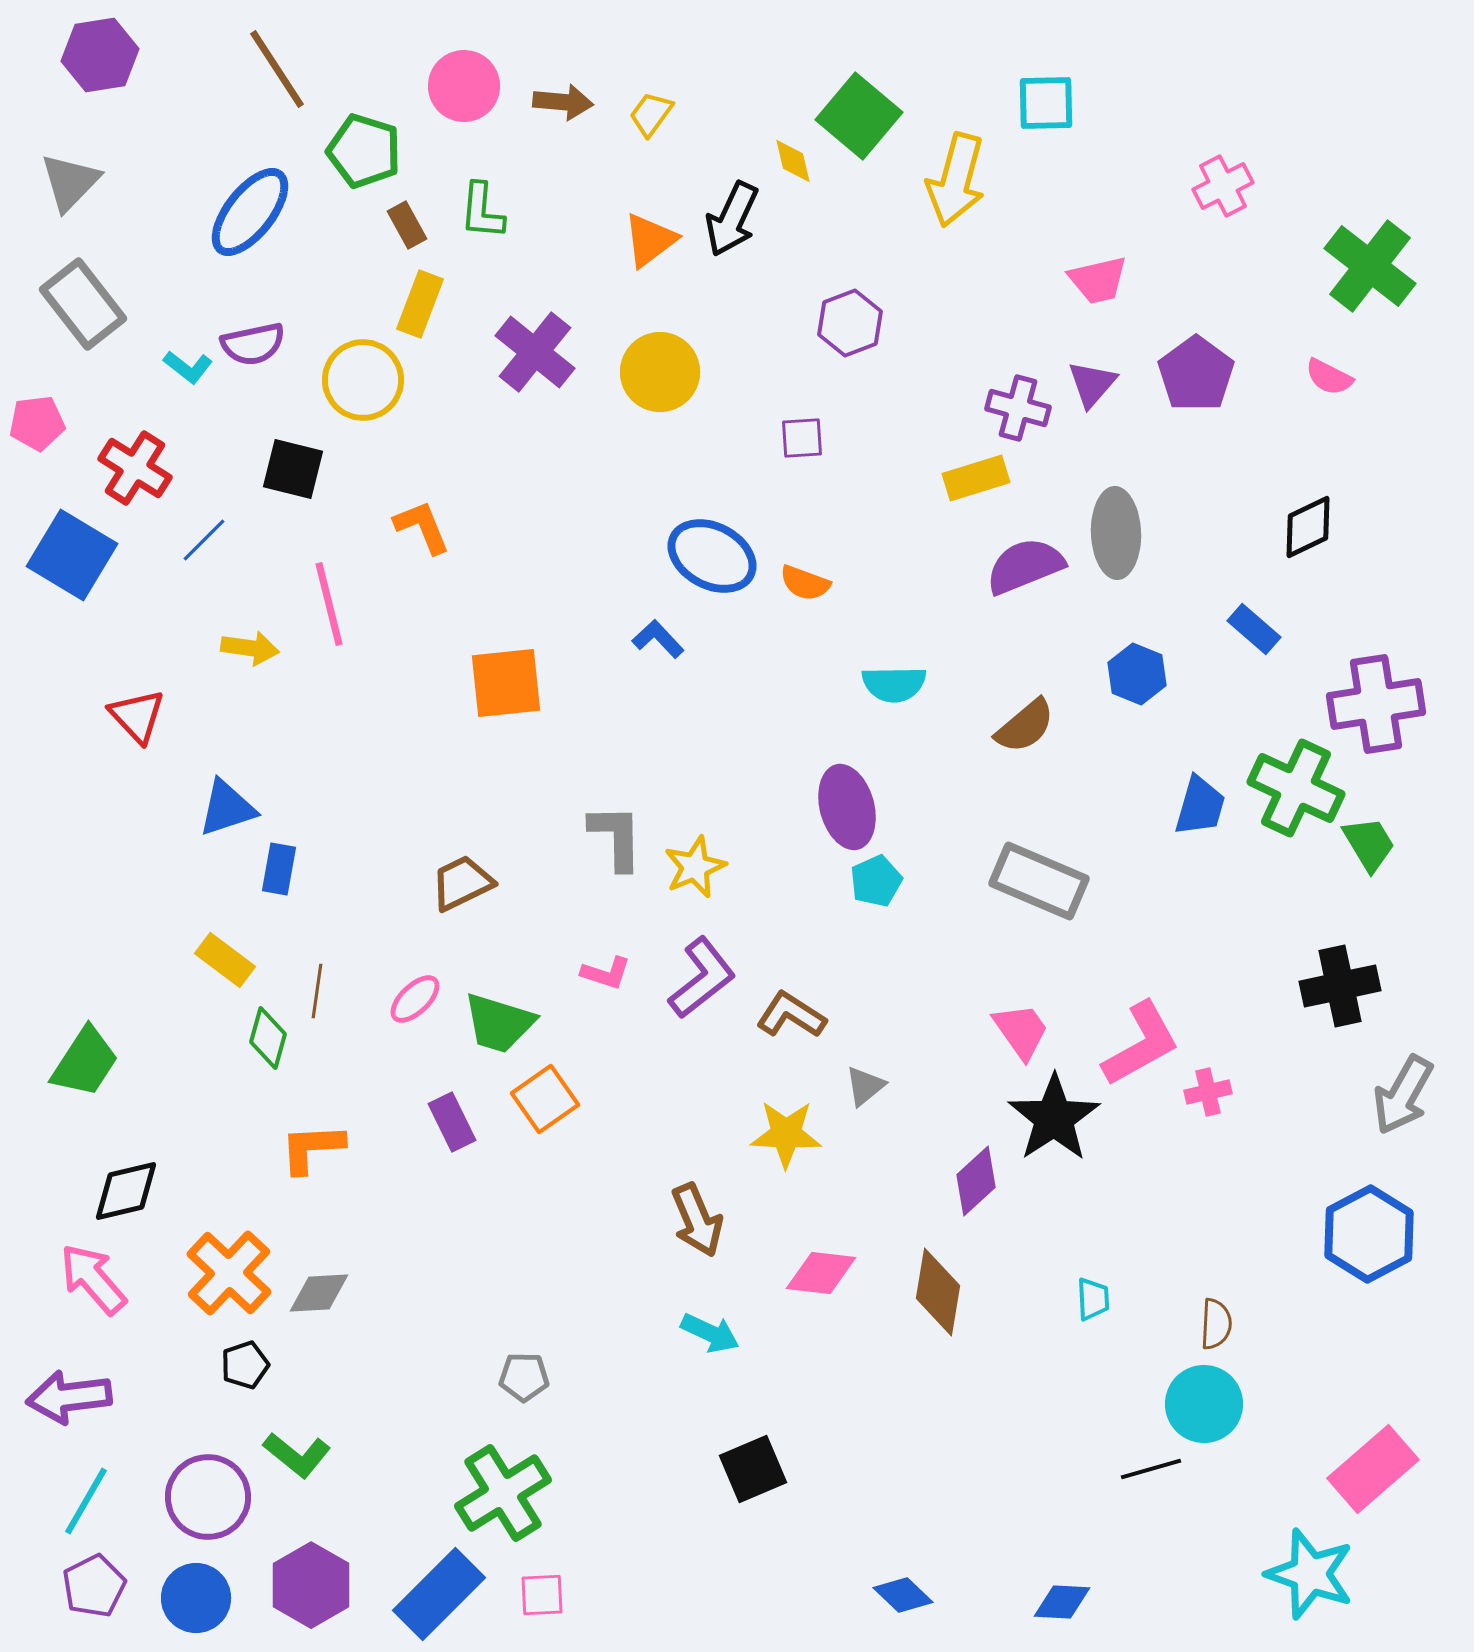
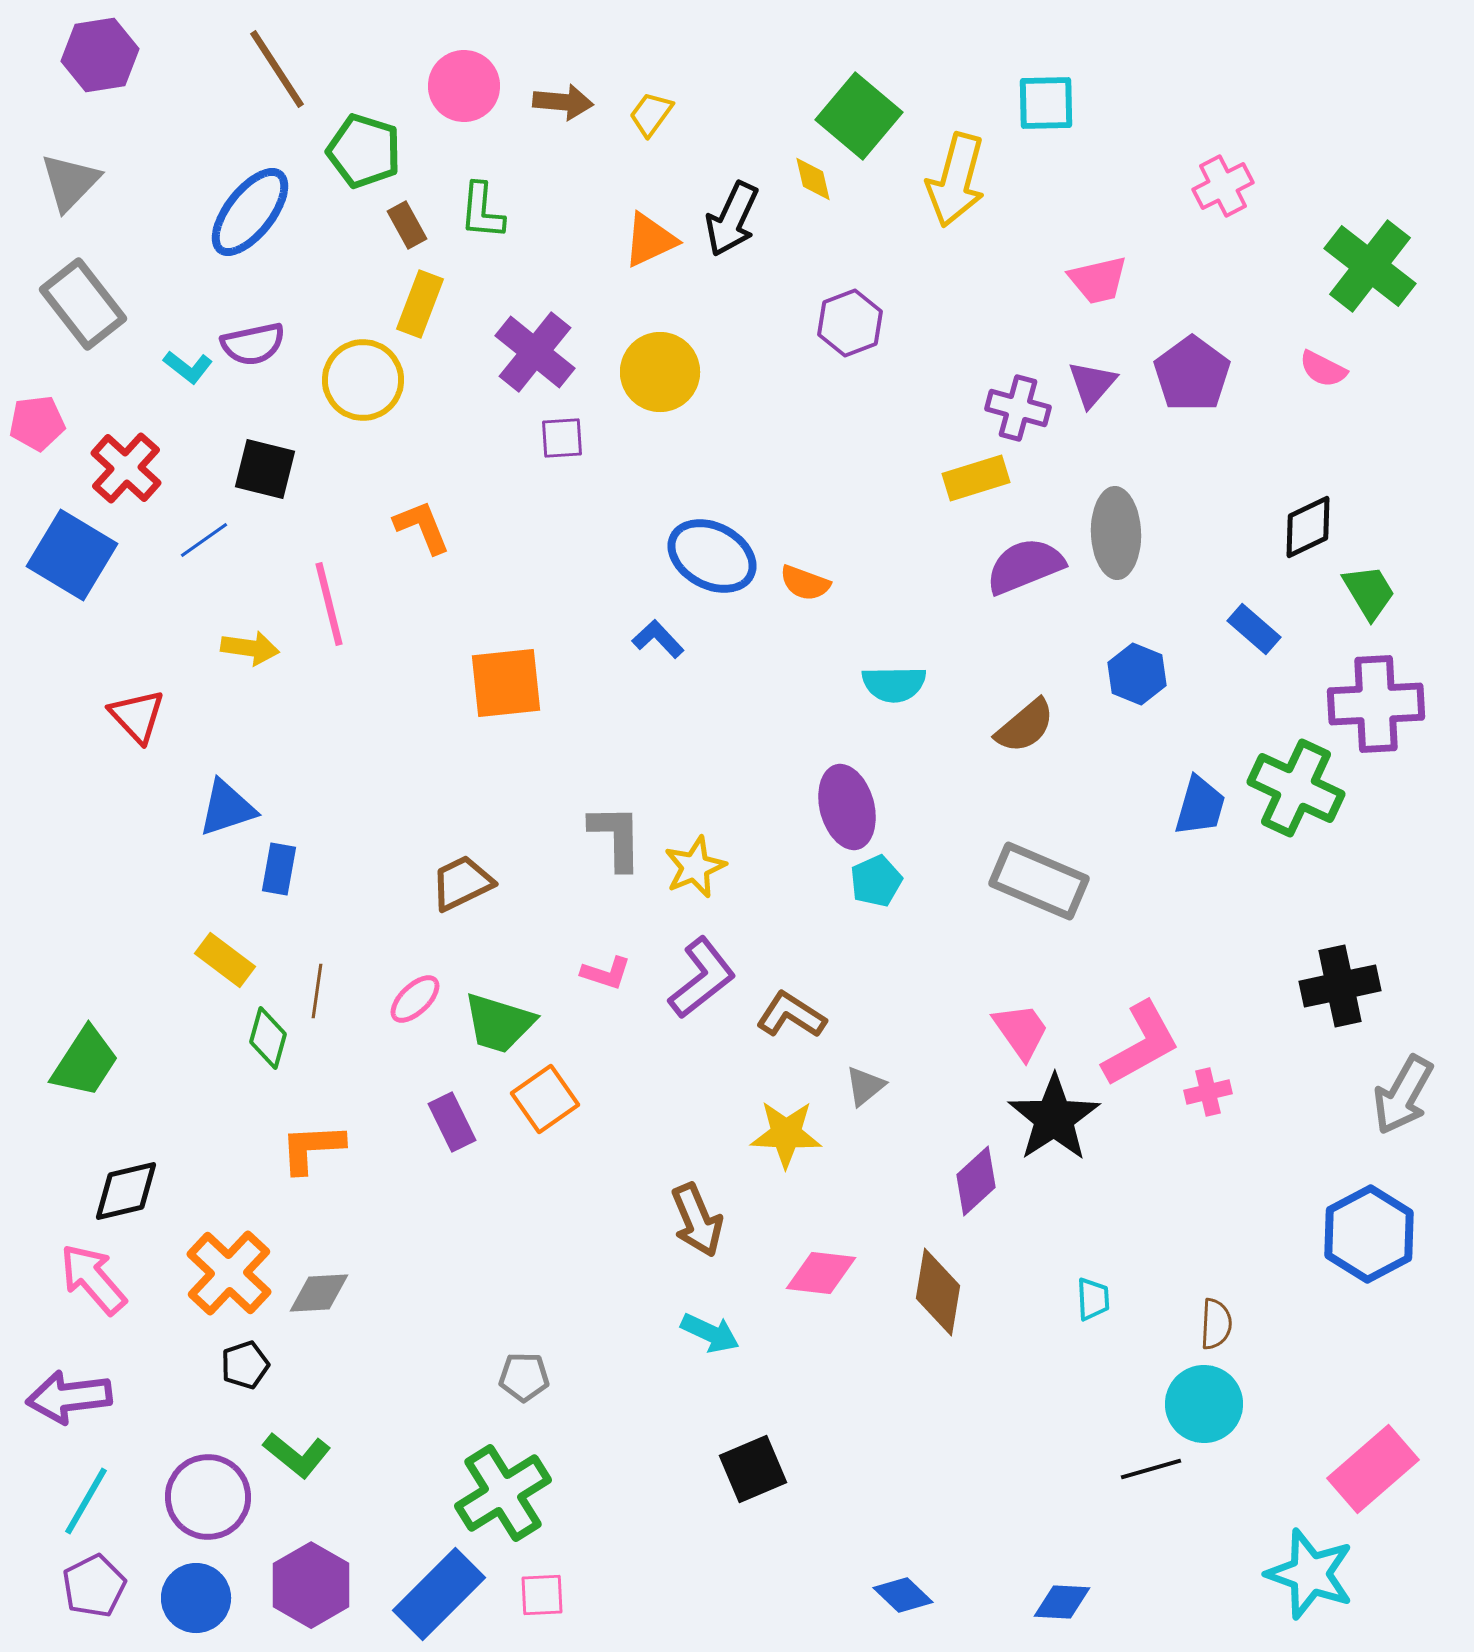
yellow diamond at (793, 161): moved 20 px right, 18 px down
orange triangle at (650, 240): rotated 12 degrees clockwise
purple pentagon at (1196, 374): moved 4 px left
pink semicircle at (1329, 377): moved 6 px left, 8 px up
purple square at (802, 438): moved 240 px left
red cross at (135, 468): moved 9 px left; rotated 10 degrees clockwise
black square at (293, 469): moved 28 px left
blue line at (204, 540): rotated 10 degrees clockwise
purple cross at (1376, 704): rotated 6 degrees clockwise
green trapezoid at (1369, 844): moved 252 px up
